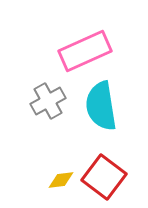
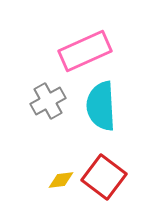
cyan semicircle: rotated 6 degrees clockwise
